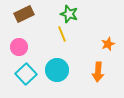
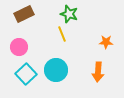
orange star: moved 2 px left, 2 px up; rotated 24 degrees clockwise
cyan circle: moved 1 px left
